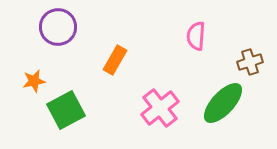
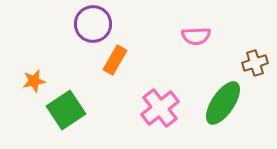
purple circle: moved 35 px right, 3 px up
pink semicircle: rotated 96 degrees counterclockwise
brown cross: moved 5 px right, 1 px down
green ellipse: rotated 9 degrees counterclockwise
green square: rotated 6 degrees counterclockwise
